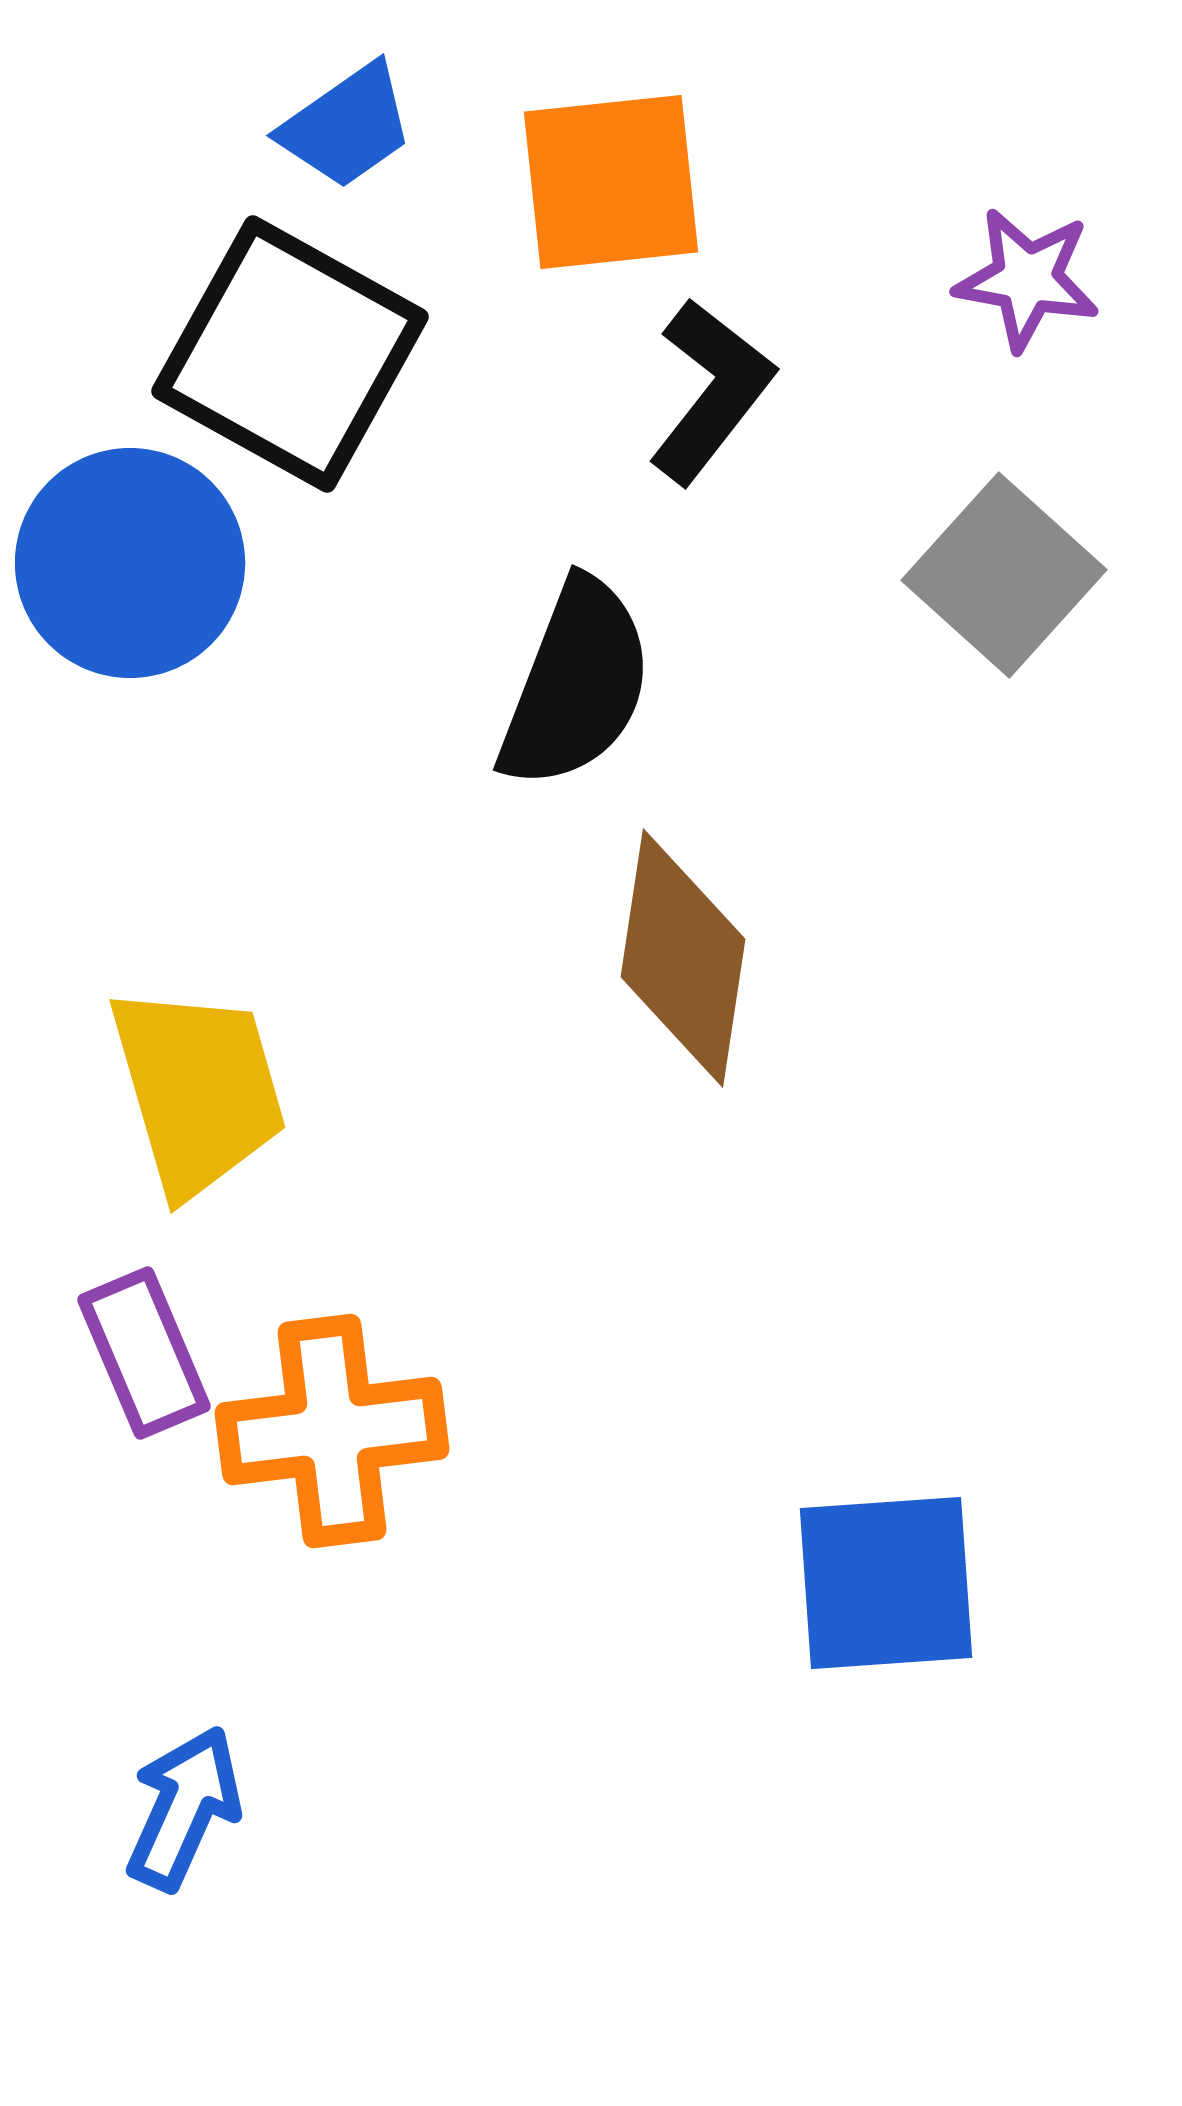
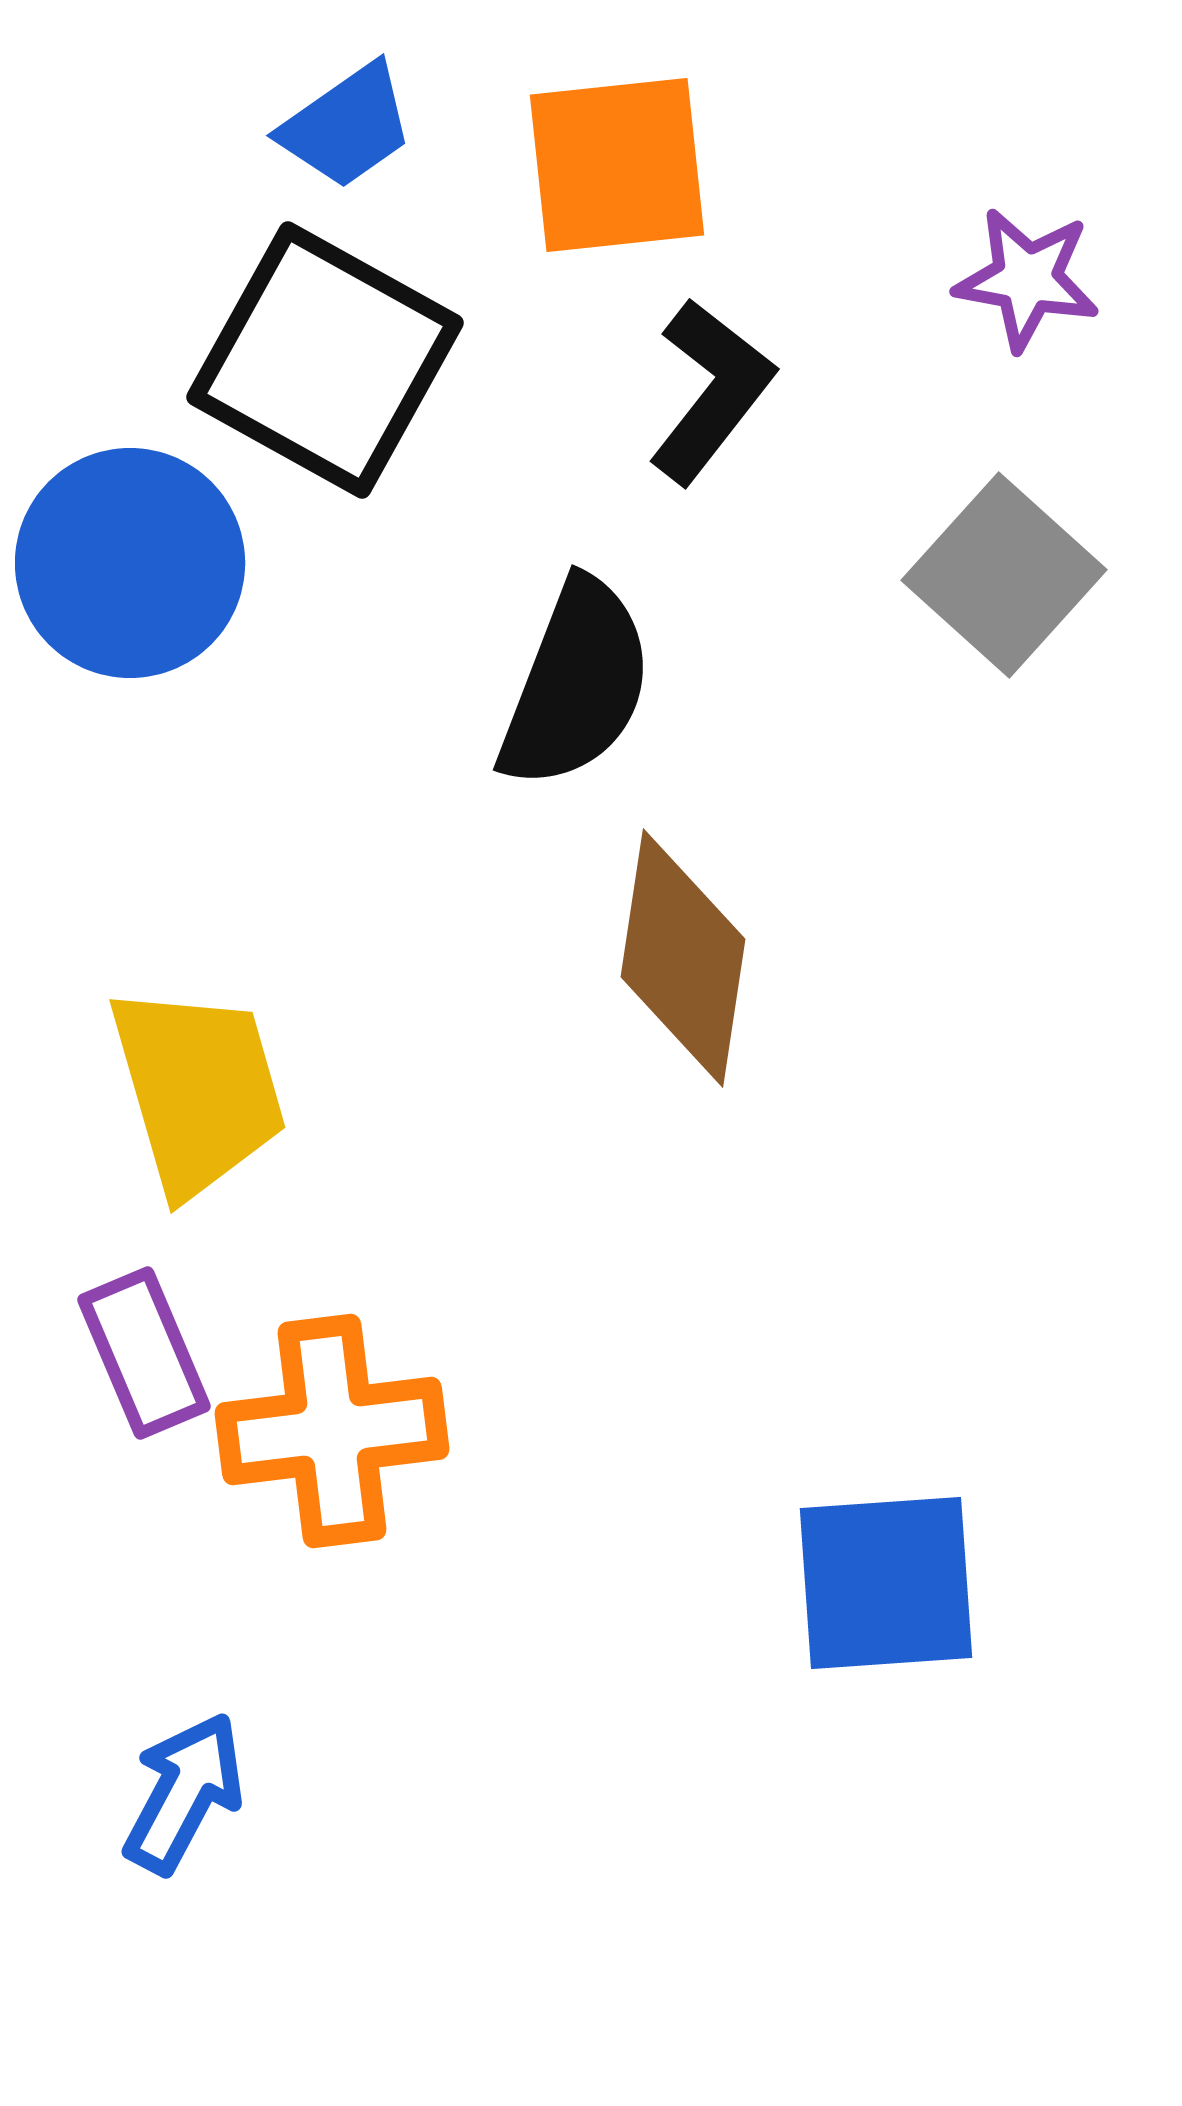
orange square: moved 6 px right, 17 px up
black square: moved 35 px right, 6 px down
blue arrow: moved 15 px up; rotated 4 degrees clockwise
